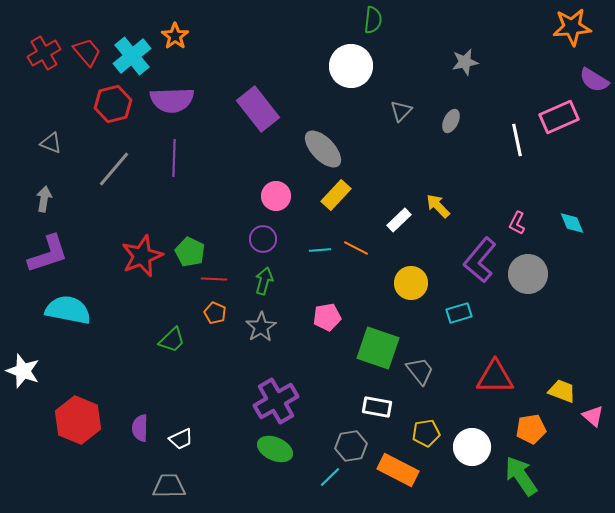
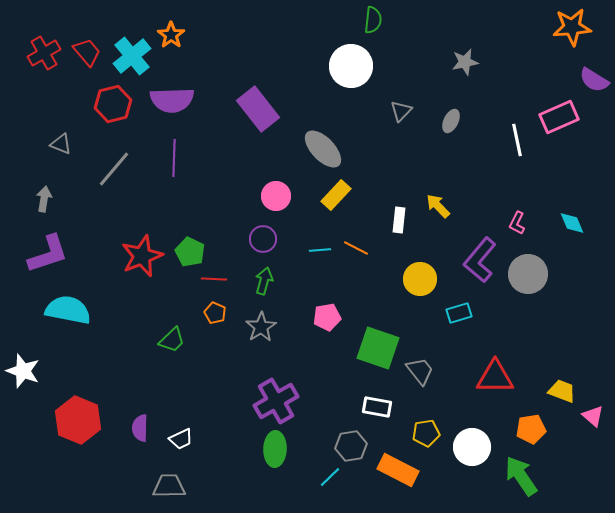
orange star at (175, 36): moved 4 px left, 1 px up
gray triangle at (51, 143): moved 10 px right, 1 px down
white rectangle at (399, 220): rotated 40 degrees counterclockwise
yellow circle at (411, 283): moved 9 px right, 4 px up
green ellipse at (275, 449): rotated 68 degrees clockwise
